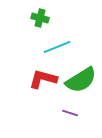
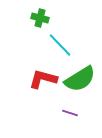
cyan line: moved 3 px right, 2 px up; rotated 68 degrees clockwise
green semicircle: moved 1 px left, 1 px up
